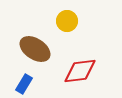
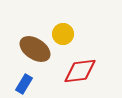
yellow circle: moved 4 px left, 13 px down
